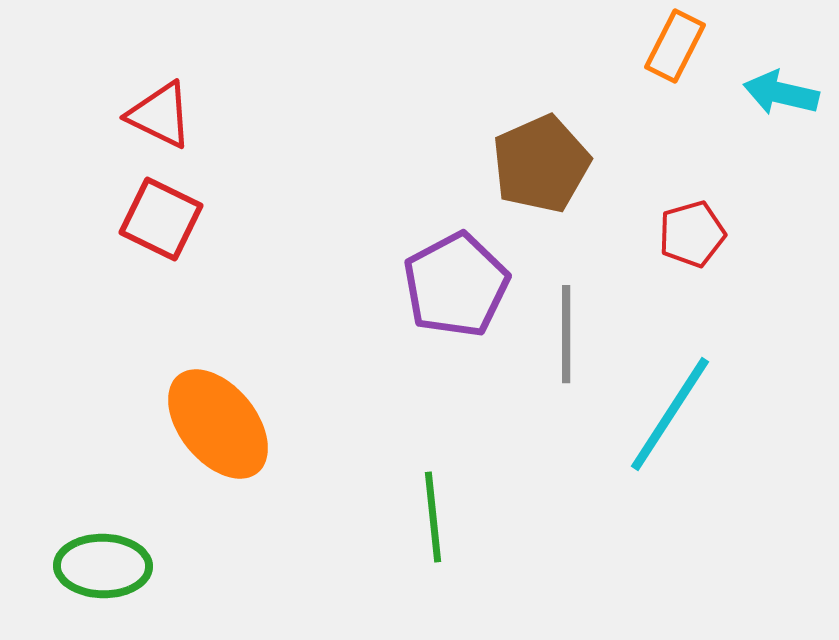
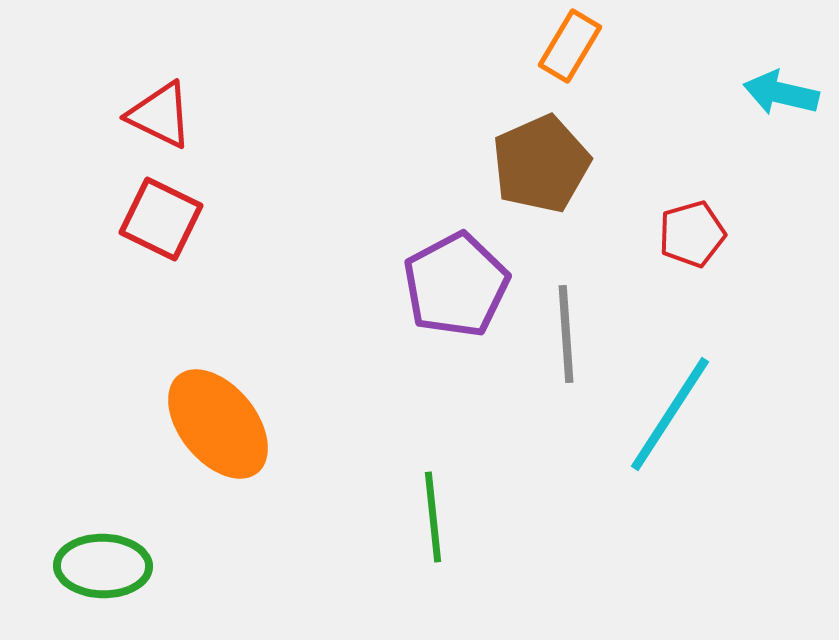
orange rectangle: moved 105 px left; rotated 4 degrees clockwise
gray line: rotated 4 degrees counterclockwise
